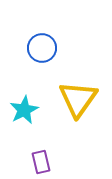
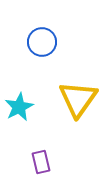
blue circle: moved 6 px up
cyan star: moved 5 px left, 3 px up
